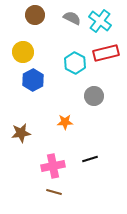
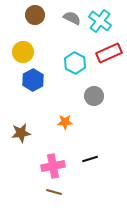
red rectangle: moved 3 px right; rotated 10 degrees counterclockwise
